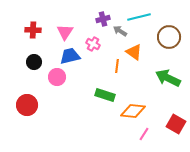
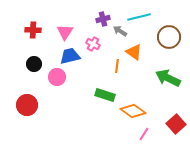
black circle: moved 2 px down
orange diamond: rotated 30 degrees clockwise
red square: rotated 18 degrees clockwise
